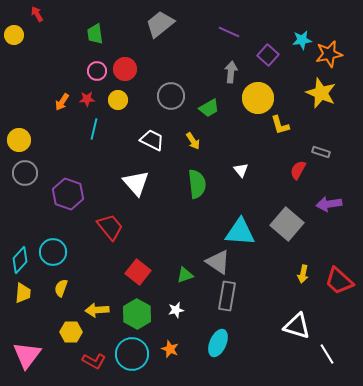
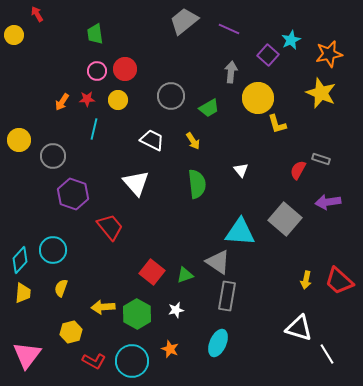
gray trapezoid at (160, 24): moved 24 px right, 3 px up
purple line at (229, 32): moved 3 px up
cyan star at (302, 40): moved 11 px left; rotated 18 degrees counterclockwise
yellow L-shape at (280, 125): moved 3 px left, 1 px up
gray rectangle at (321, 152): moved 7 px down
gray circle at (25, 173): moved 28 px right, 17 px up
purple hexagon at (68, 194): moved 5 px right
purple arrow at (329, 204): moved 1 px left, 2 px up
gray square at (287, 224): moved 2 px left, 5 px up
cyan circle at (53, 252): moved 2 px up
red square at (138, 272): moved 14 px right
yellow arrow at (303, 274): moved 3 px right, 6 px down
yellow arrow at (97, 310): moved 6 px right, 3 px up
white triangle at (297, 326): moved 2 px right, 2 px down
yellow hexagon at (71, 332): rotated 15 degrees counterclockwise
cyan circle at (132, 354): moved 7 px down
